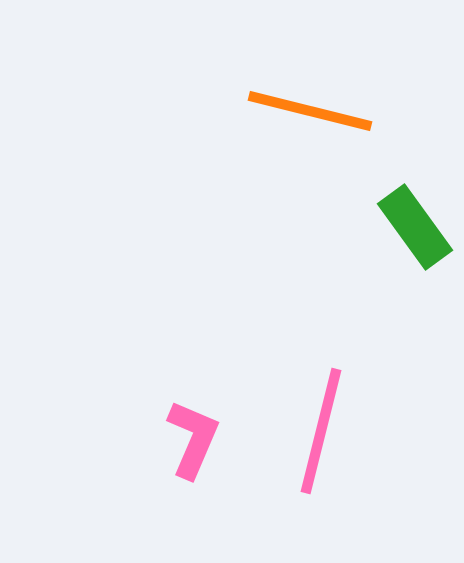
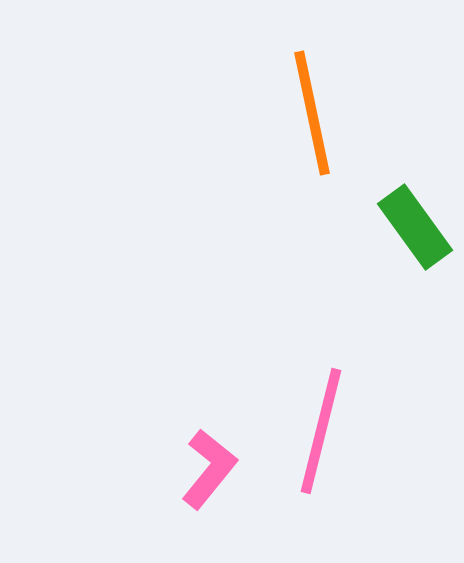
orange line: moved 2 px right, 2 px down; rotated 64 degrees clockwise
pink L-shape: moved 16 px right, 30 px down; rotated 16 degrees clockwise
